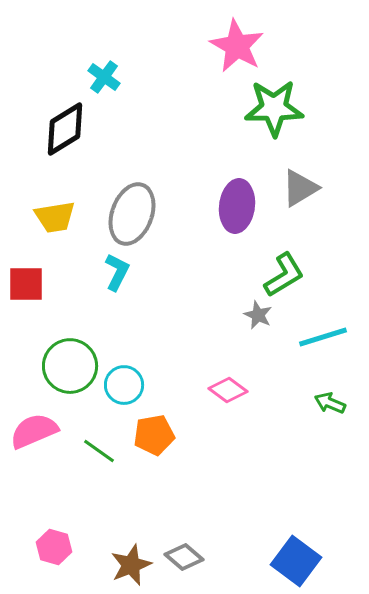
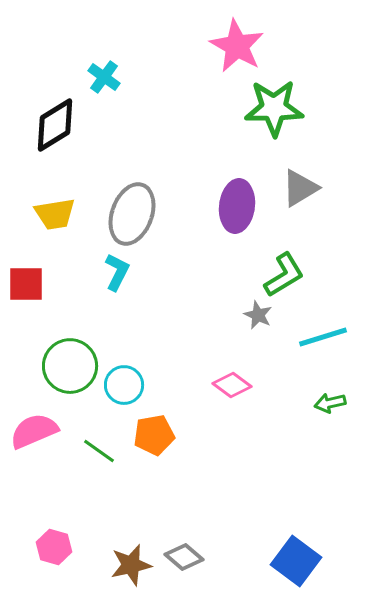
black diamond: moved 10 px left, 4 px up
yellow trapezoid: moved 3 px up
pink diamond: moved 4 px right, 5 px up
green arrow: rotated 36 degrees counterclockwise
brown star: rotated 9 degrees clockwise
